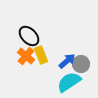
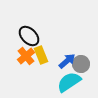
orange cross: rotated 12 degrees clockwise
